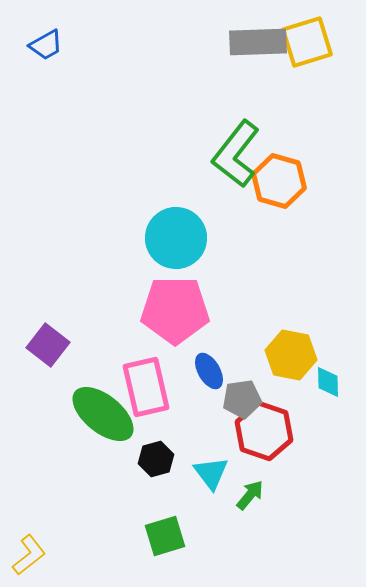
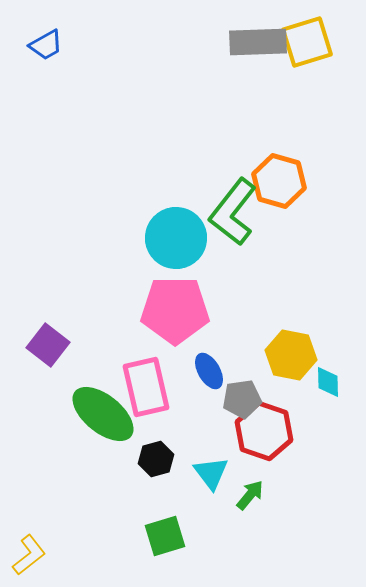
green L-shape: moved 3 px left, 58 px down
